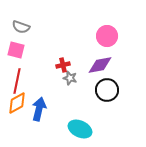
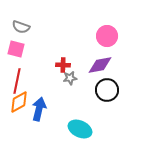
pink square: moved 1 px up
red cross: rotated 16 degrees clockwise
gray star: rotated 24 degrees counterclockwise
orange diamond: moved 2 px right, 1 px up
